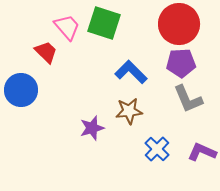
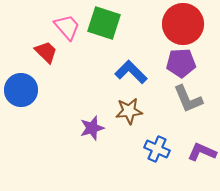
red circle: moved 4 px right
blue cross: rotated 20 degrees counterclockwise
